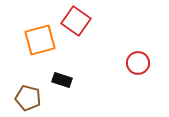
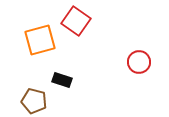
red circle: moved 1 px right, 1 px up
brown pentagon: moved 6 px right, 3 px down
